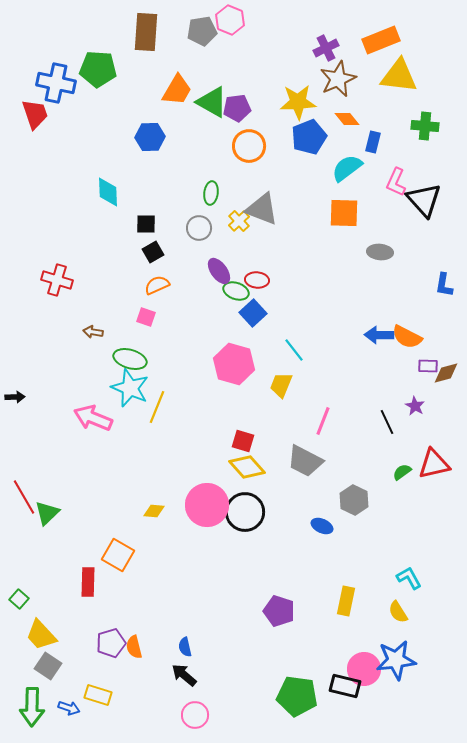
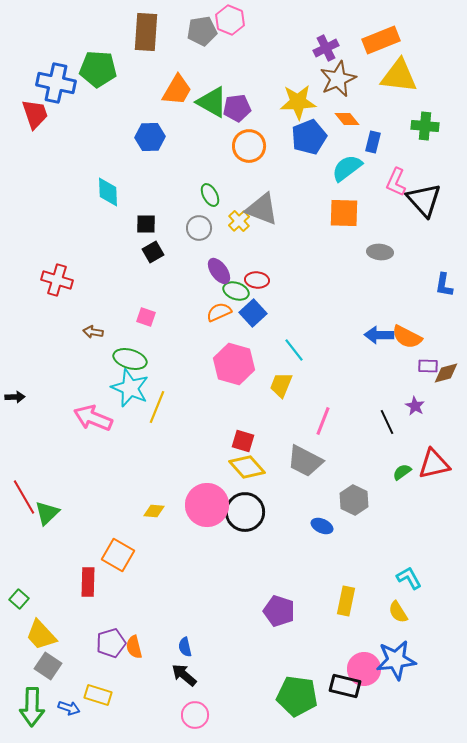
green ellipse at (211, 193): moved 1 px left, 2 px down; rotated 35 degrees counterclockwise
orange semicircle at (157, 285): moved 62 px right, 27 px down
